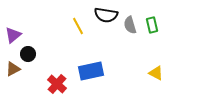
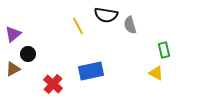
green rectangle: moved 12 px right, 25 px down
purple triangle: moved 1 px up
red cross: moved 4 px left
